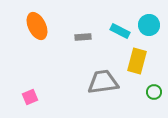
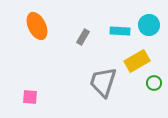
cyan rectangle: rotated 24 degrees counterclockwise
gray rectangle: rotated 56 degrees counterclockwise
yellow rectangle: rotated 45 degrees clockwise
gray trapezoid: rotated 64 degrees counterclockwise
green circle: moved 9 px up
pink square: rotated 28 degrees clockwise
